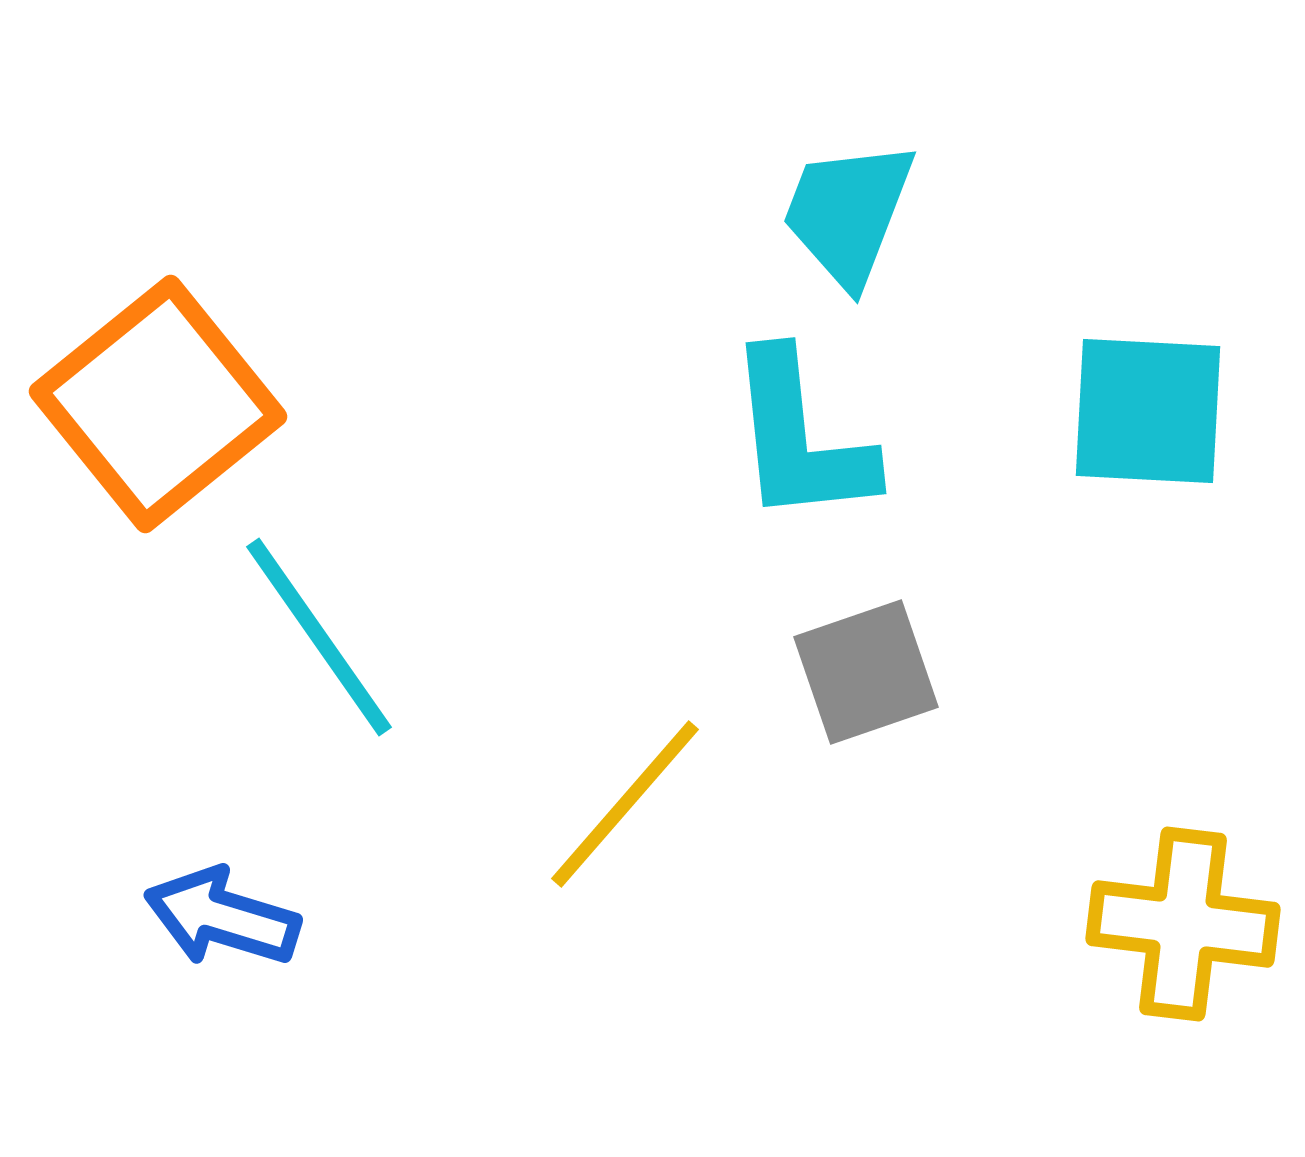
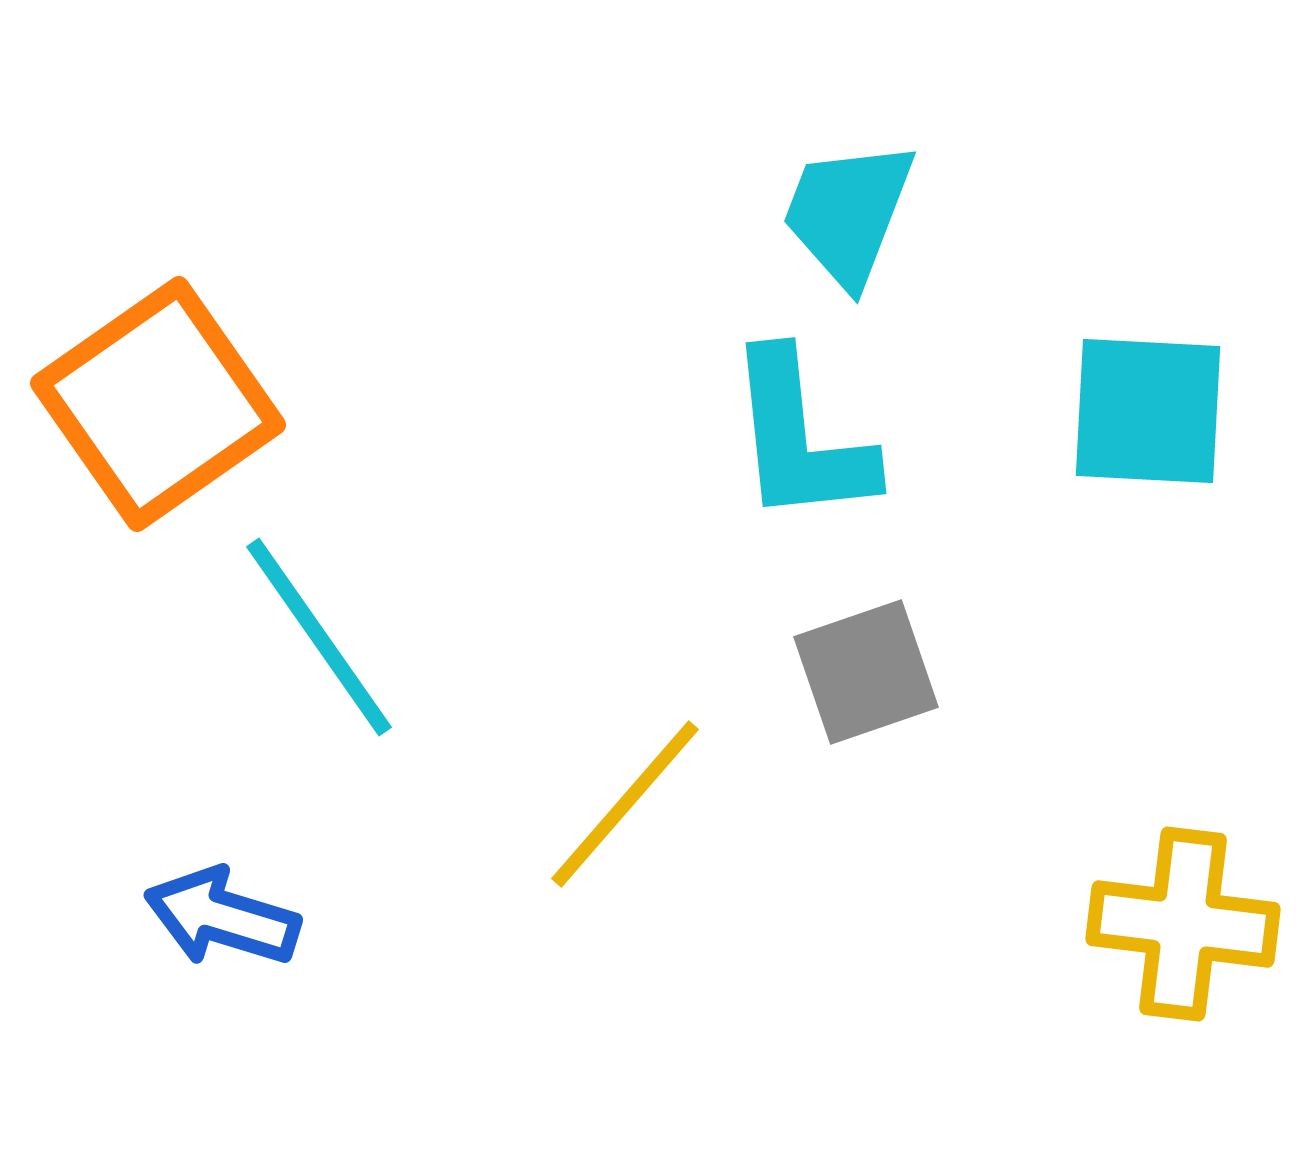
orange square: rotated 4 degrees clockwise
